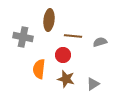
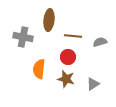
red circle: moved 5 px right, 2 px down
